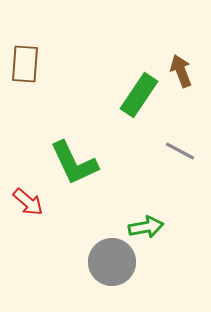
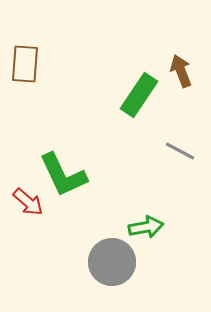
green L-shape: moved 11 px left, 12 px down
